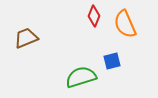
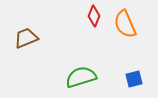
blue square: moved 22 px right, 18 px down
